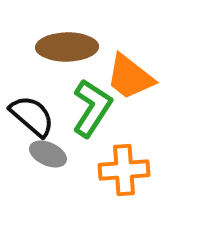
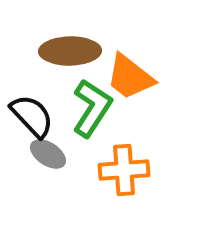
brown ellipse: moved 3 px right, 4 px down
black semicircle: rotated 6 degrees clockwise
gray ellipse: rotated 9 degrees clockwise
